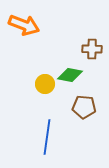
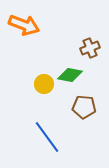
brown cross: moved 2 px left, 1 px up; rotated 24 degrees counterclockwise
yellow circle: moved 1 px left
blue line: rotated 44 degrees counterclockwise
